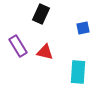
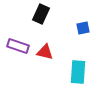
purple rectangle: rotated 40 degrees counterclockwise
